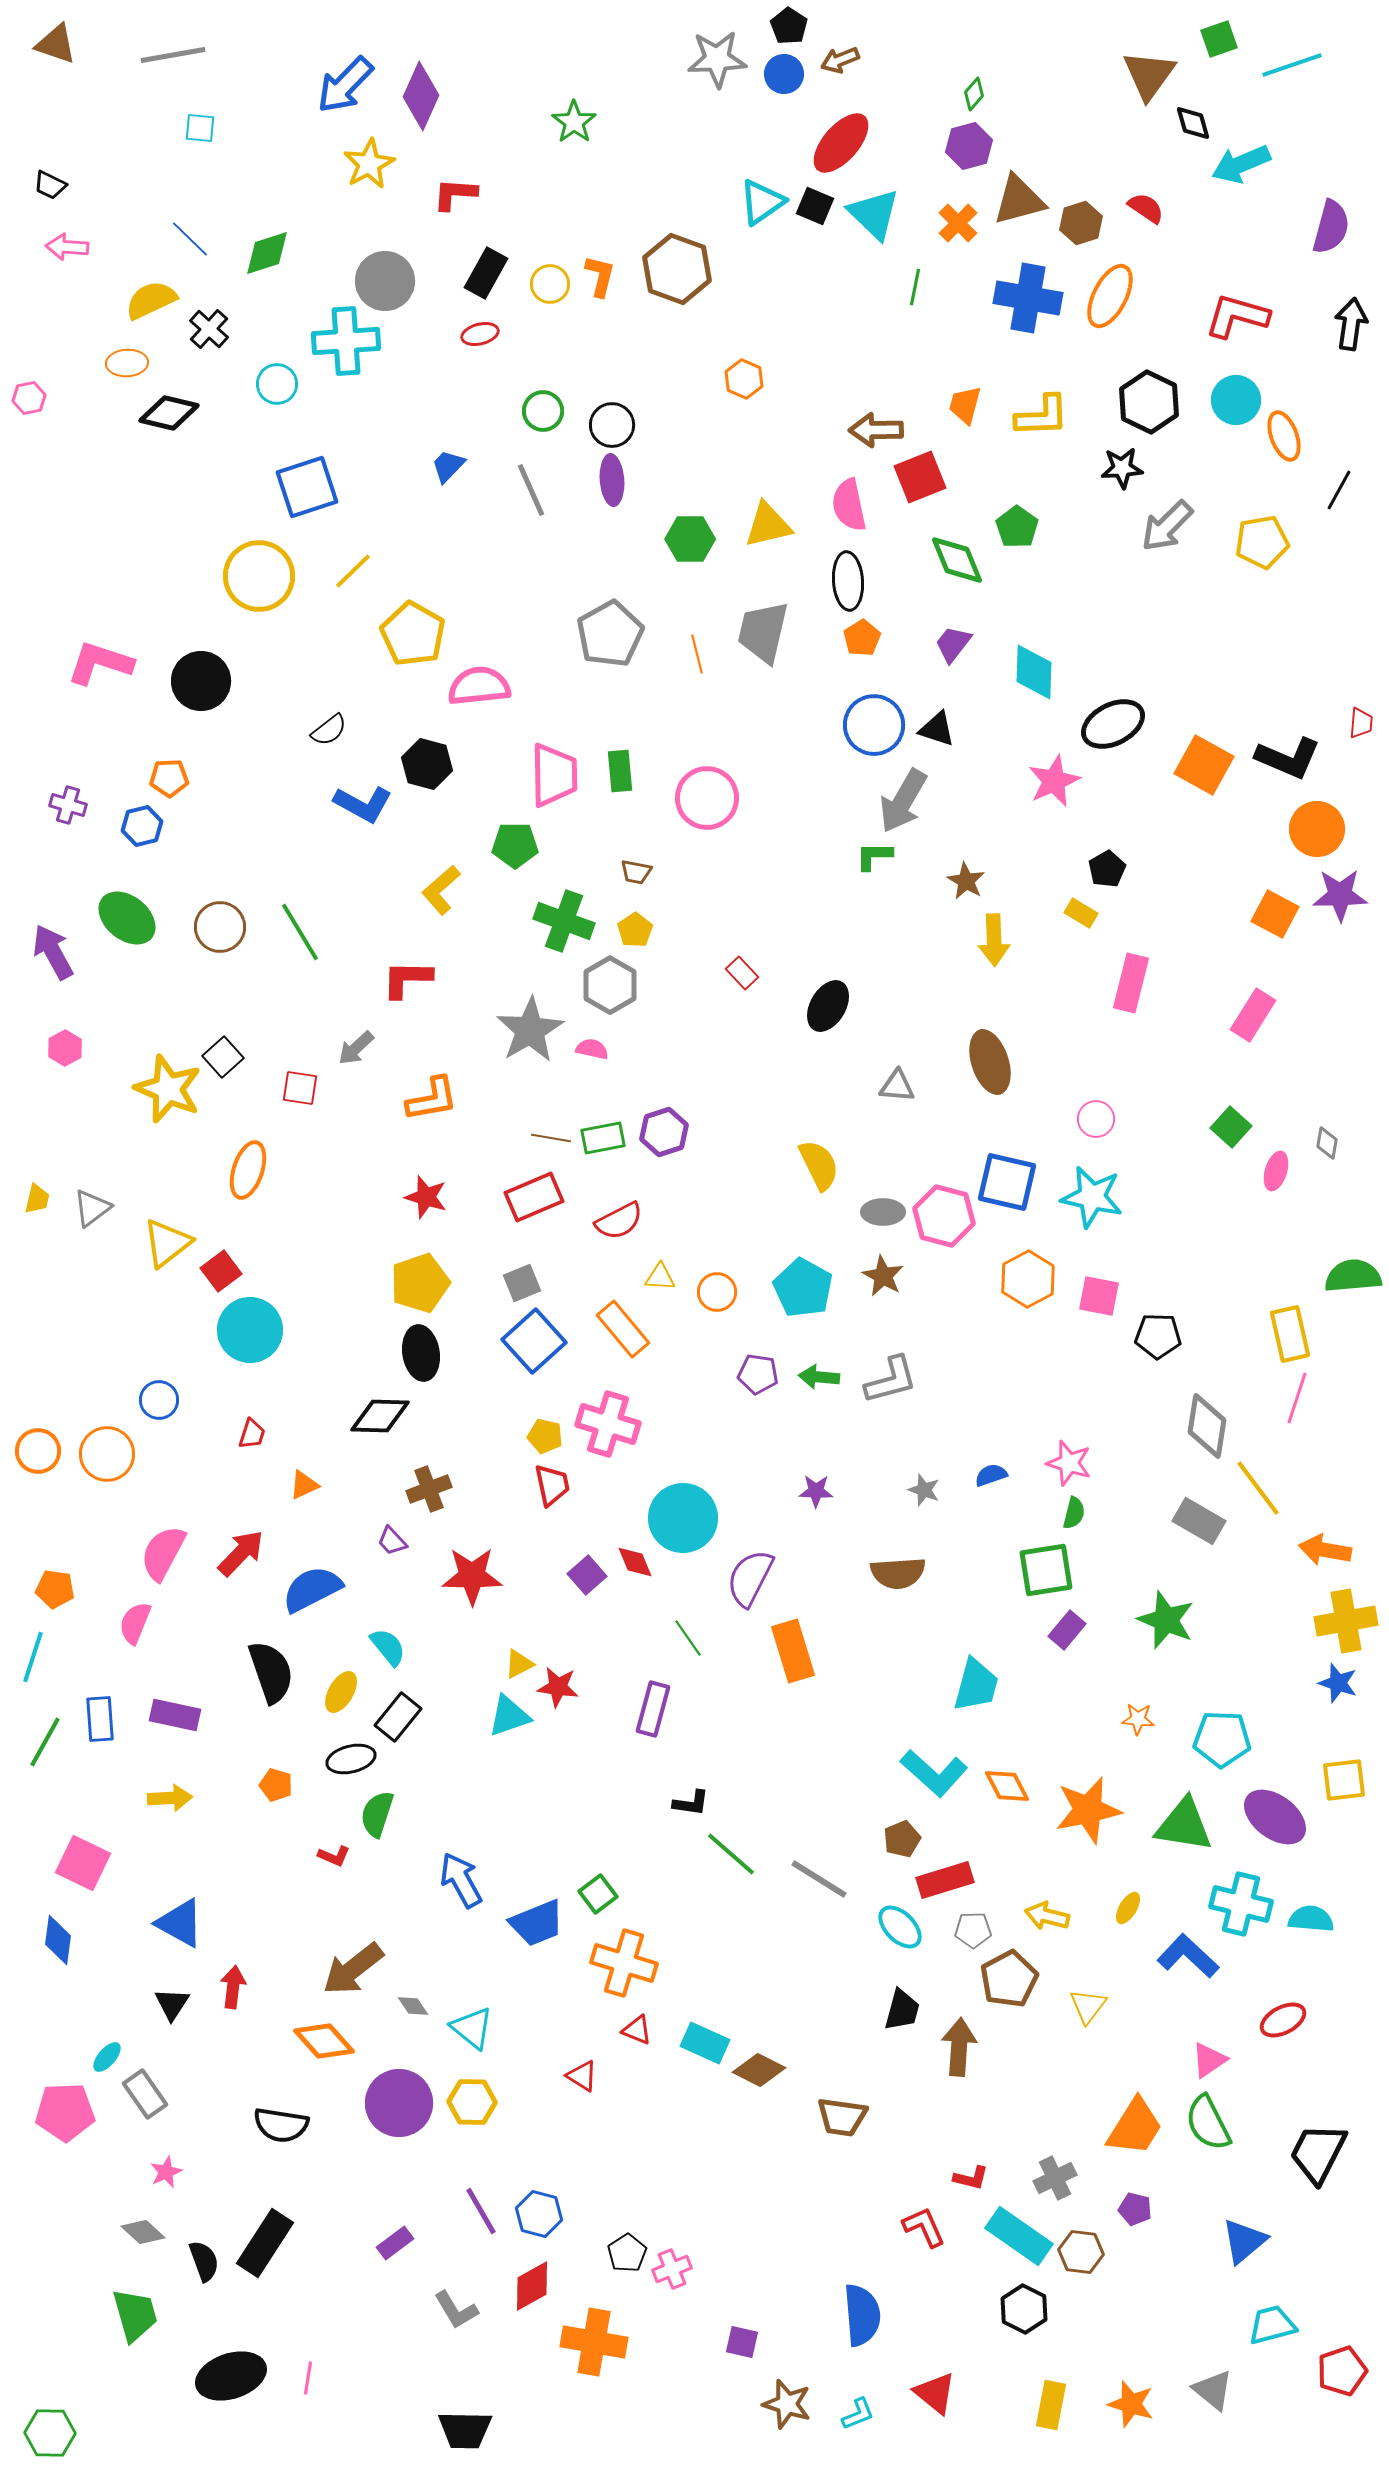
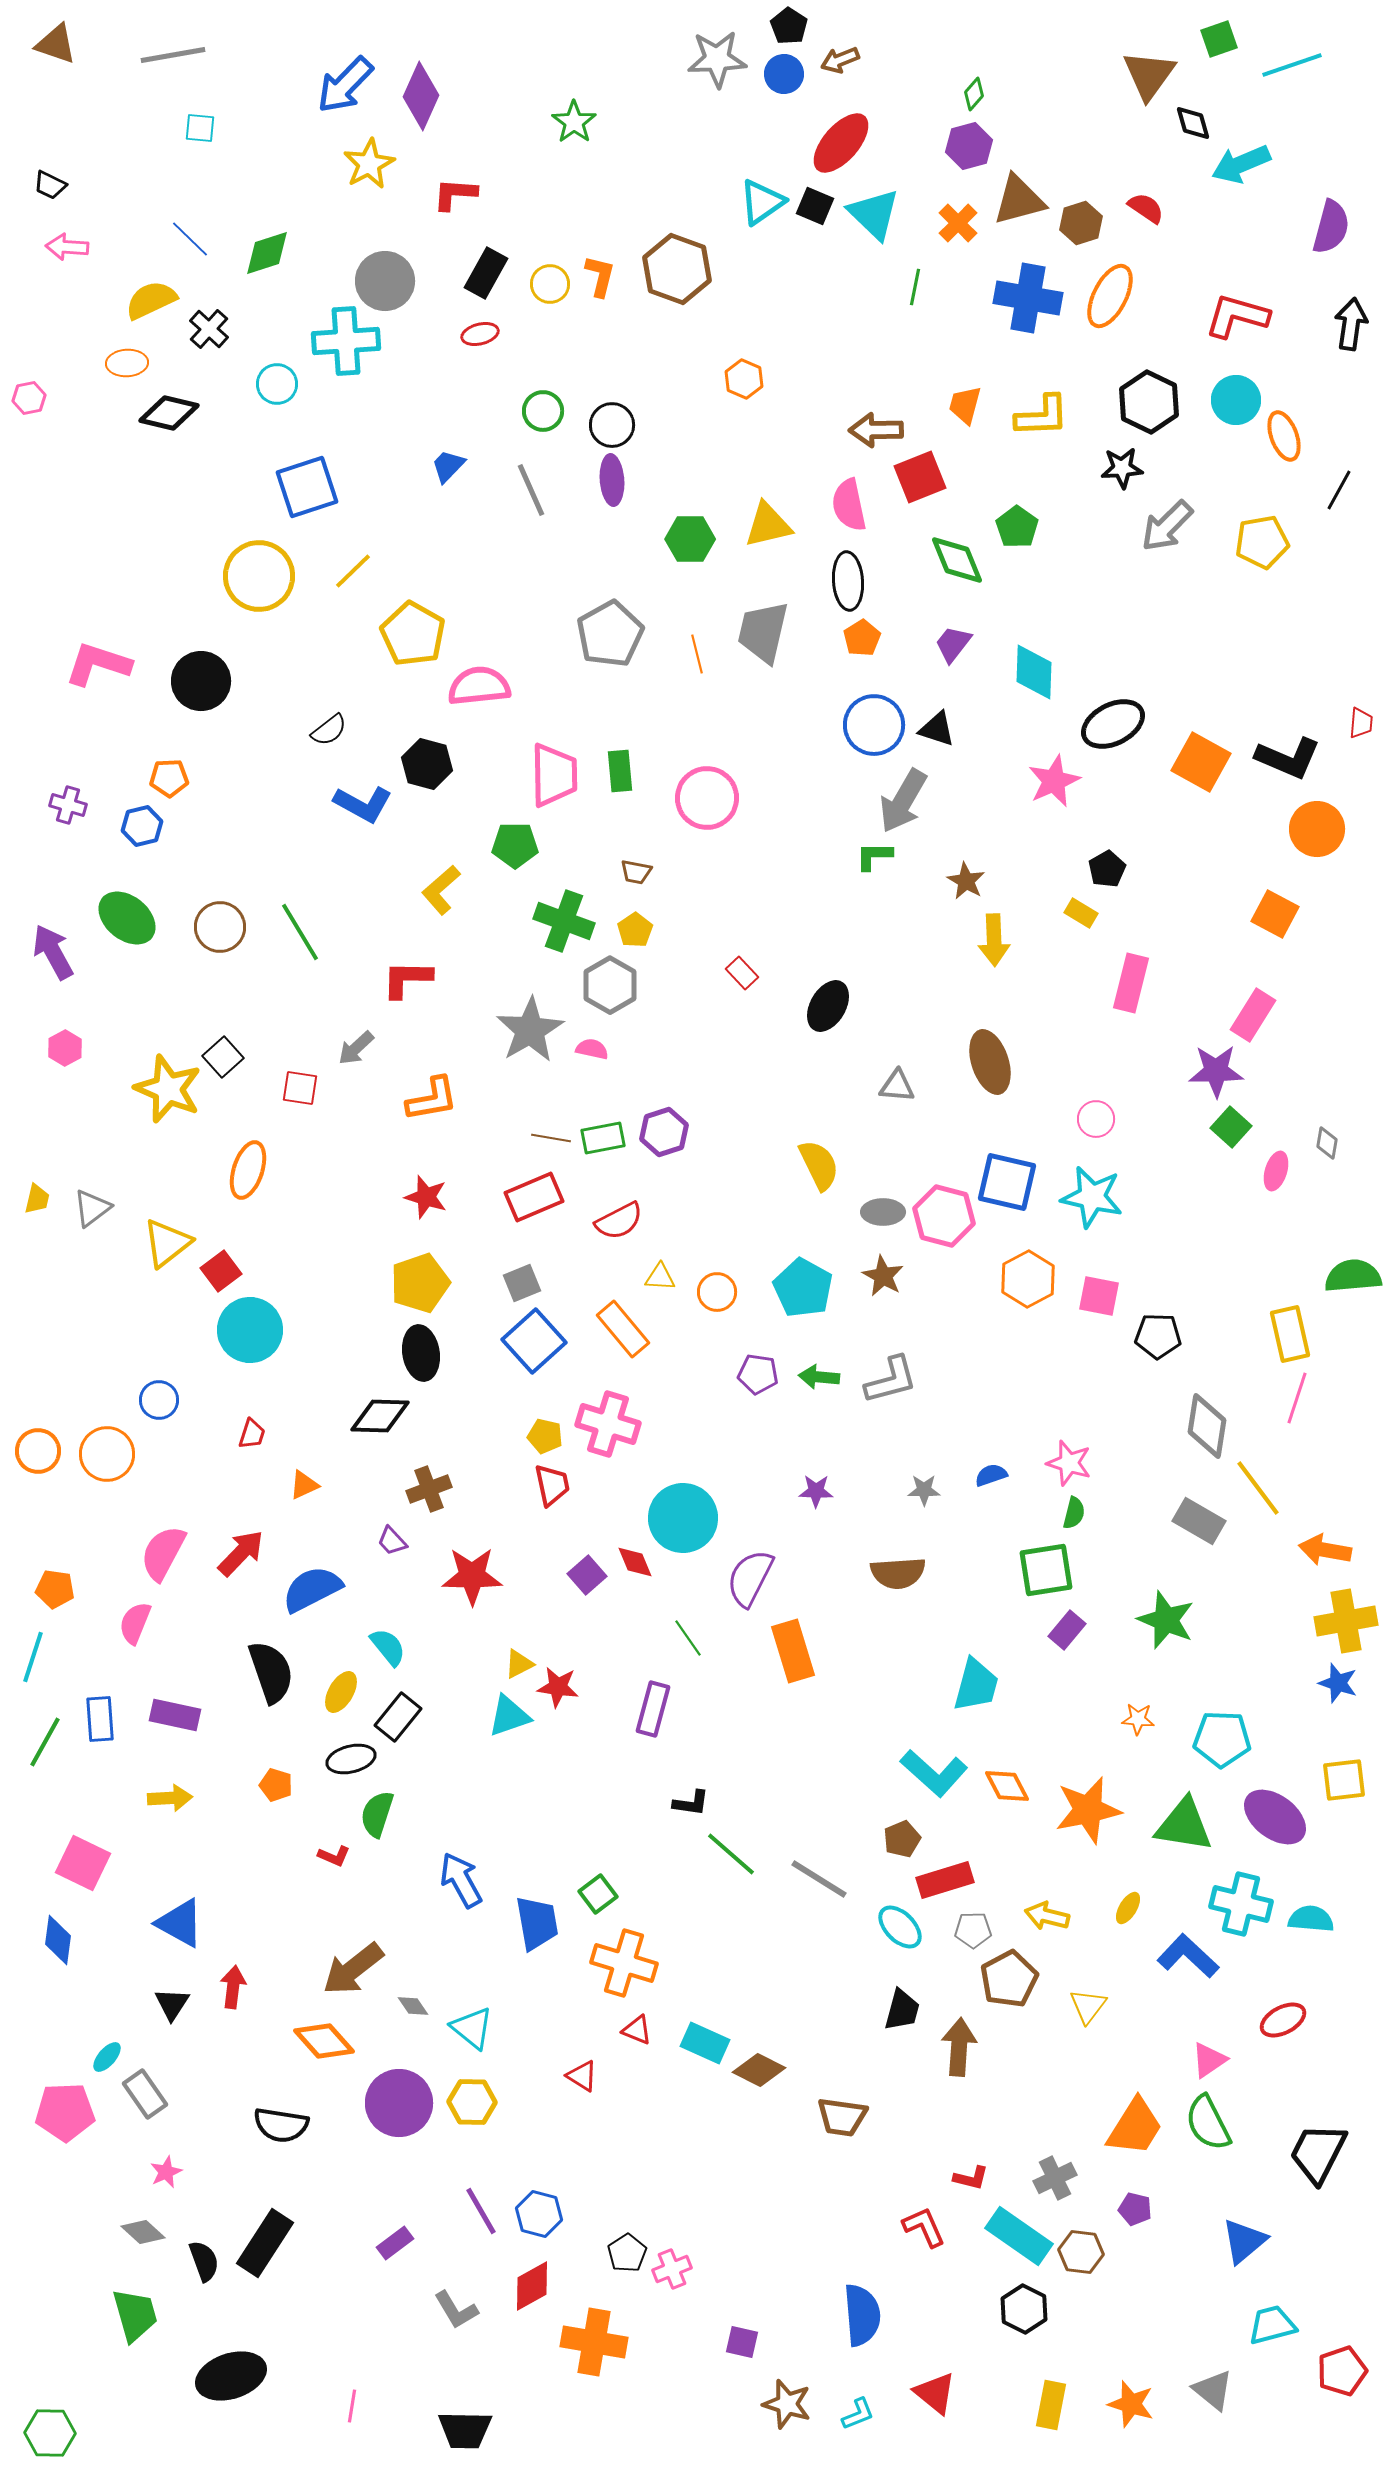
pink L-shape at (100, 663): moved 2 px left, 1 px down
orange square at (1204, 765): moved 3 px left, 3 px up
purple star at (1340, 895): moved 124 px left, 176 px down
gray star at (924, 1490): rotated 20 degrees counterclockwise
blue trapezoid at (537, 1923): rotated 78 degrees counterclockwise
pink line at (308, 2378): moved 44 px right, 28 px down
